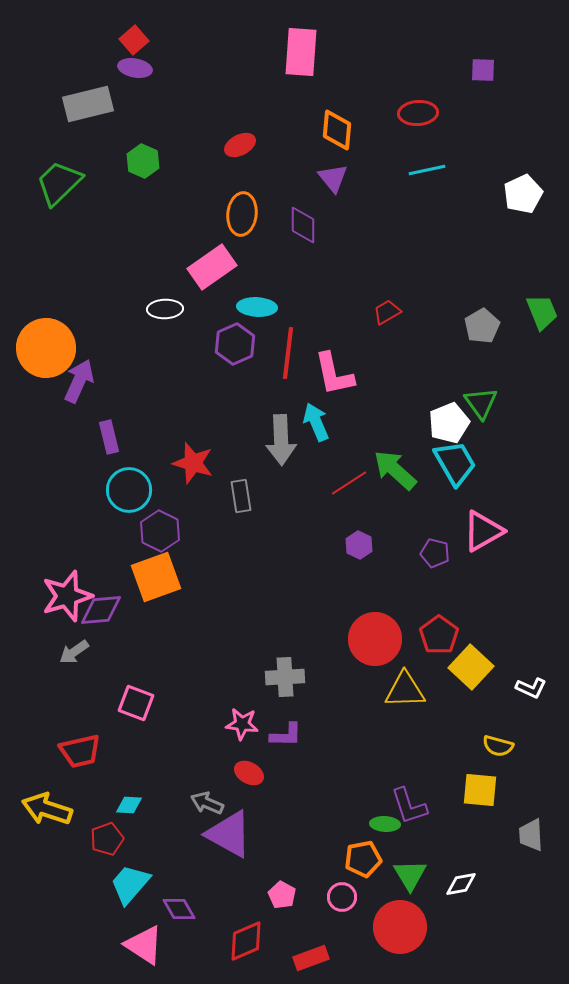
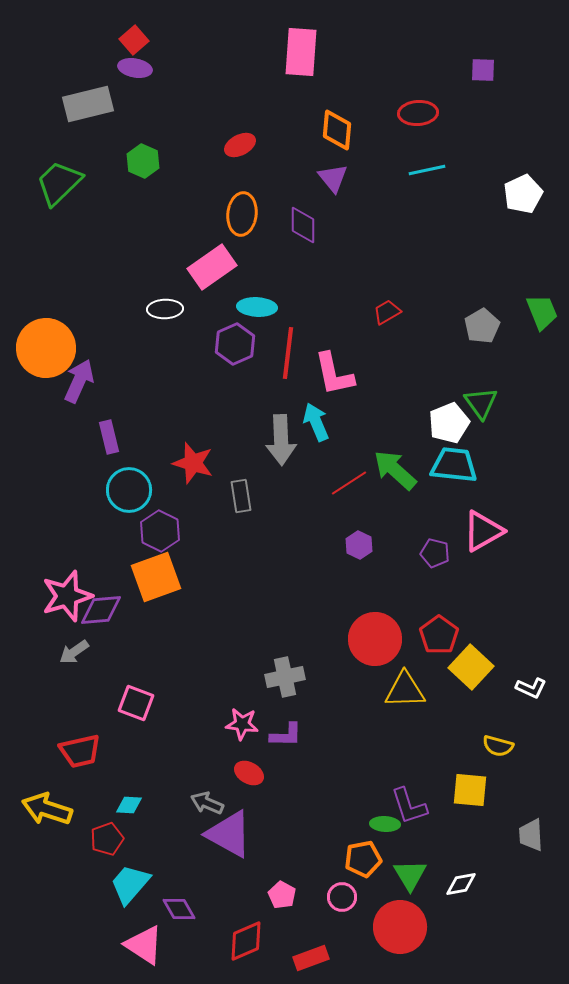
cyan trapezoid at (455, 463): moved 1 px left, 2 px down; rotated 54 degrees counterclockwise
gray cross at (285, 677): rotated 9 degrees counterclockwise
yellow square at (480, 790): moved 10 px left
